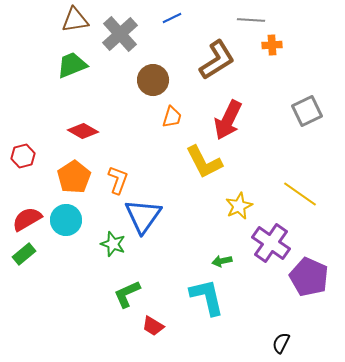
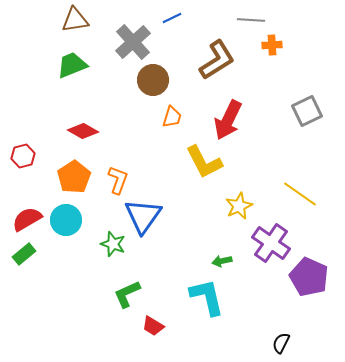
gray cross: moved 13 px right, 8 px down
